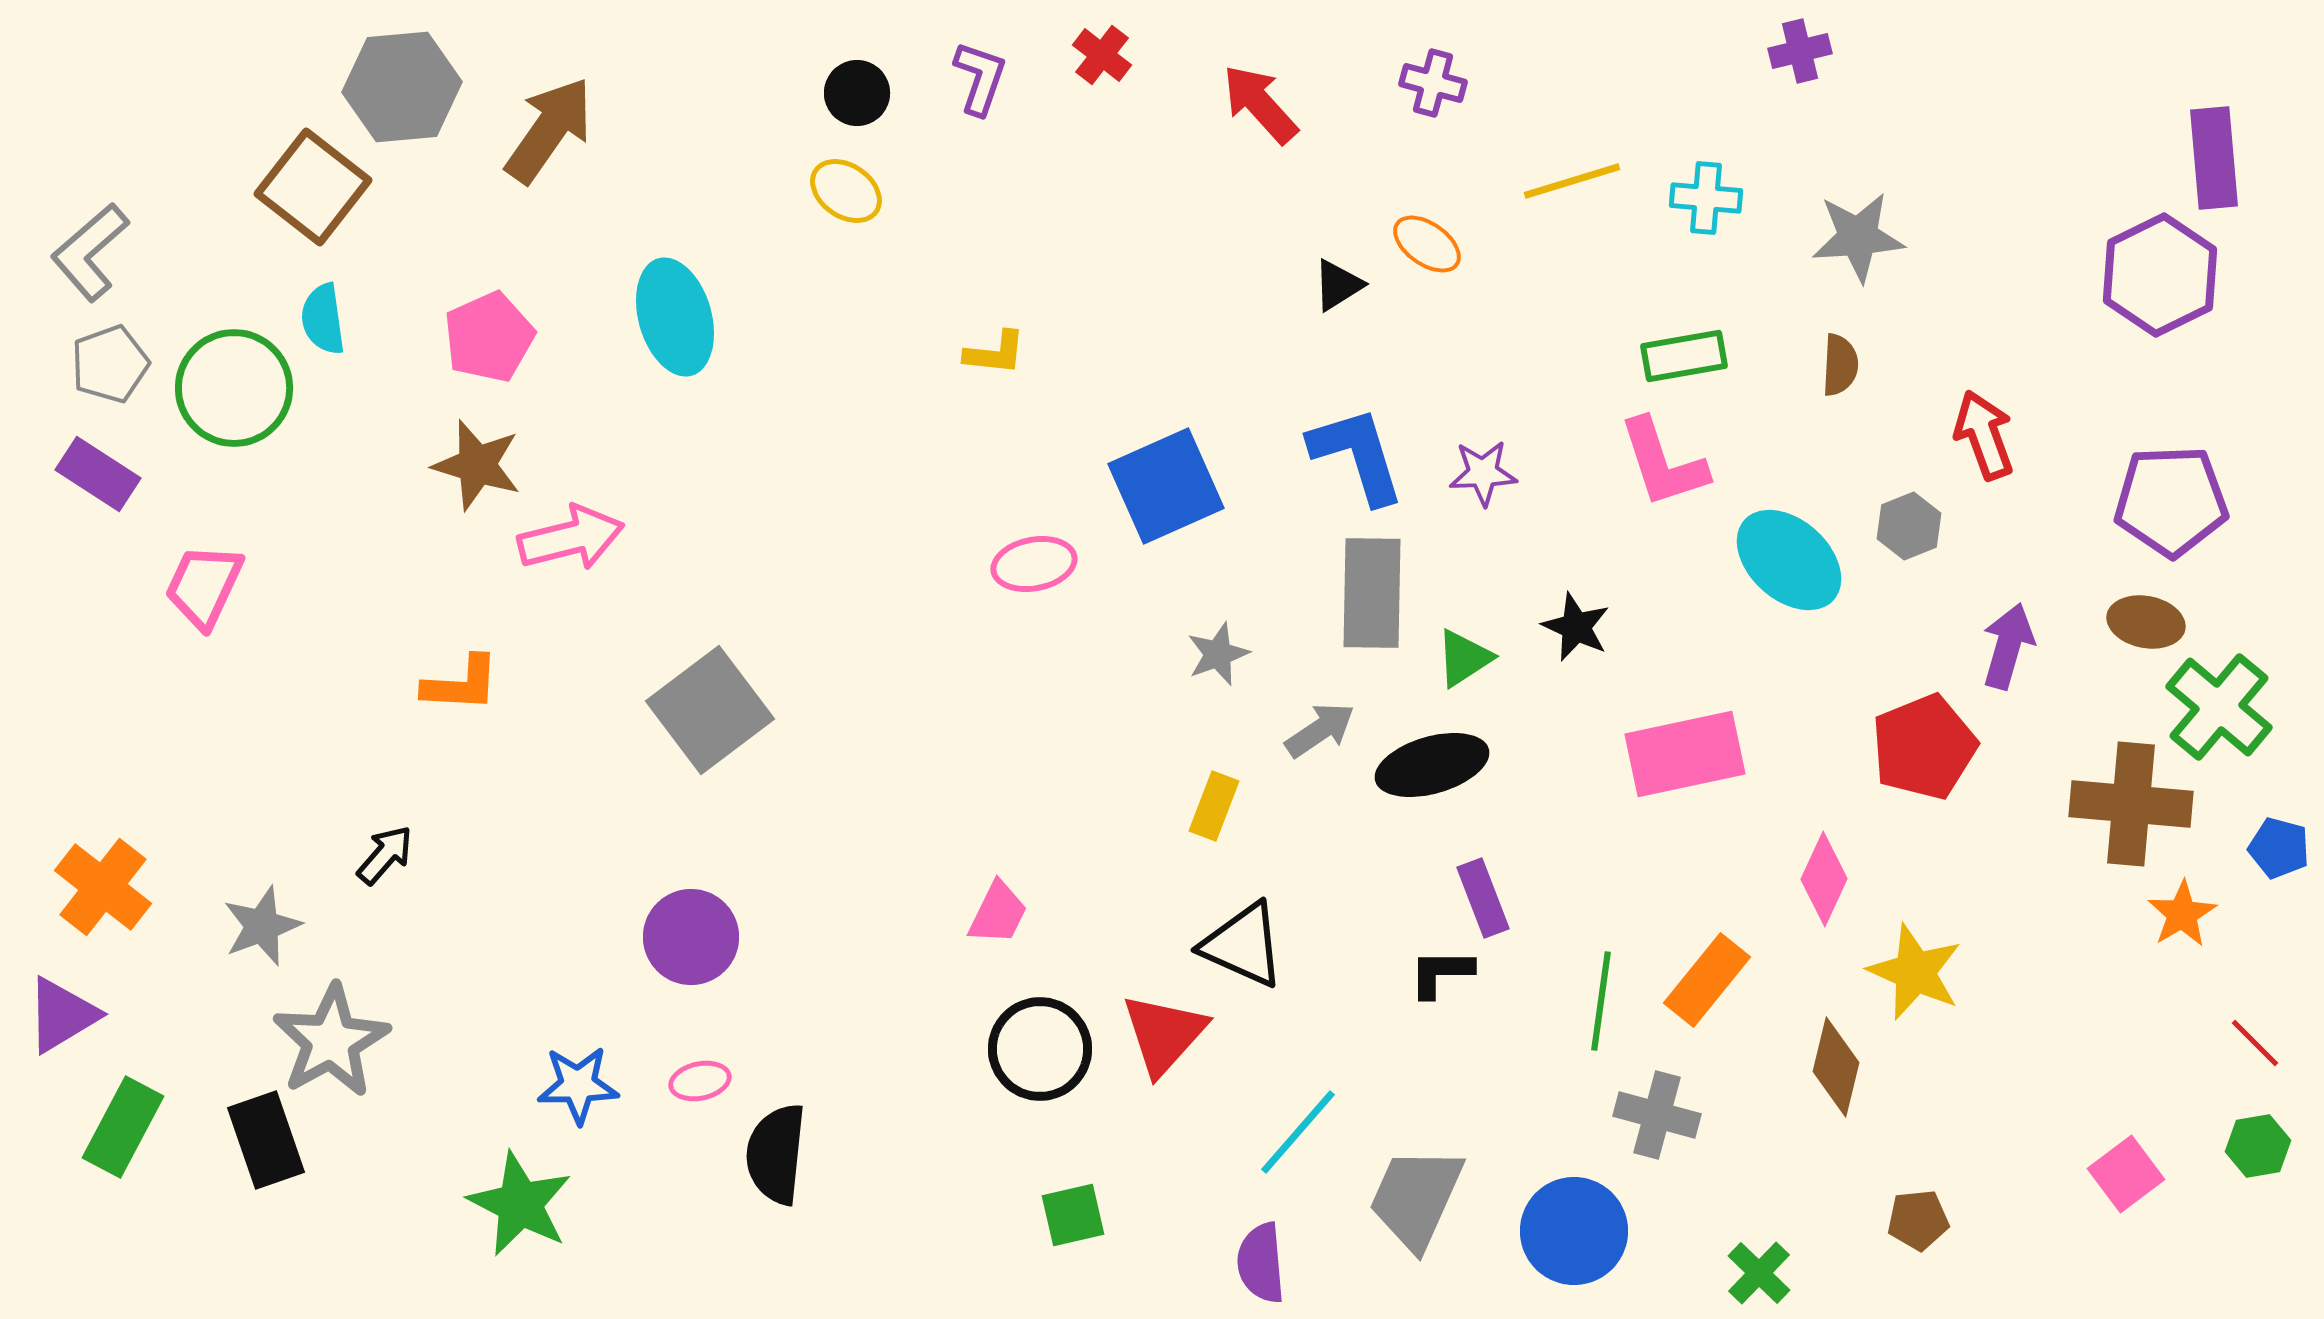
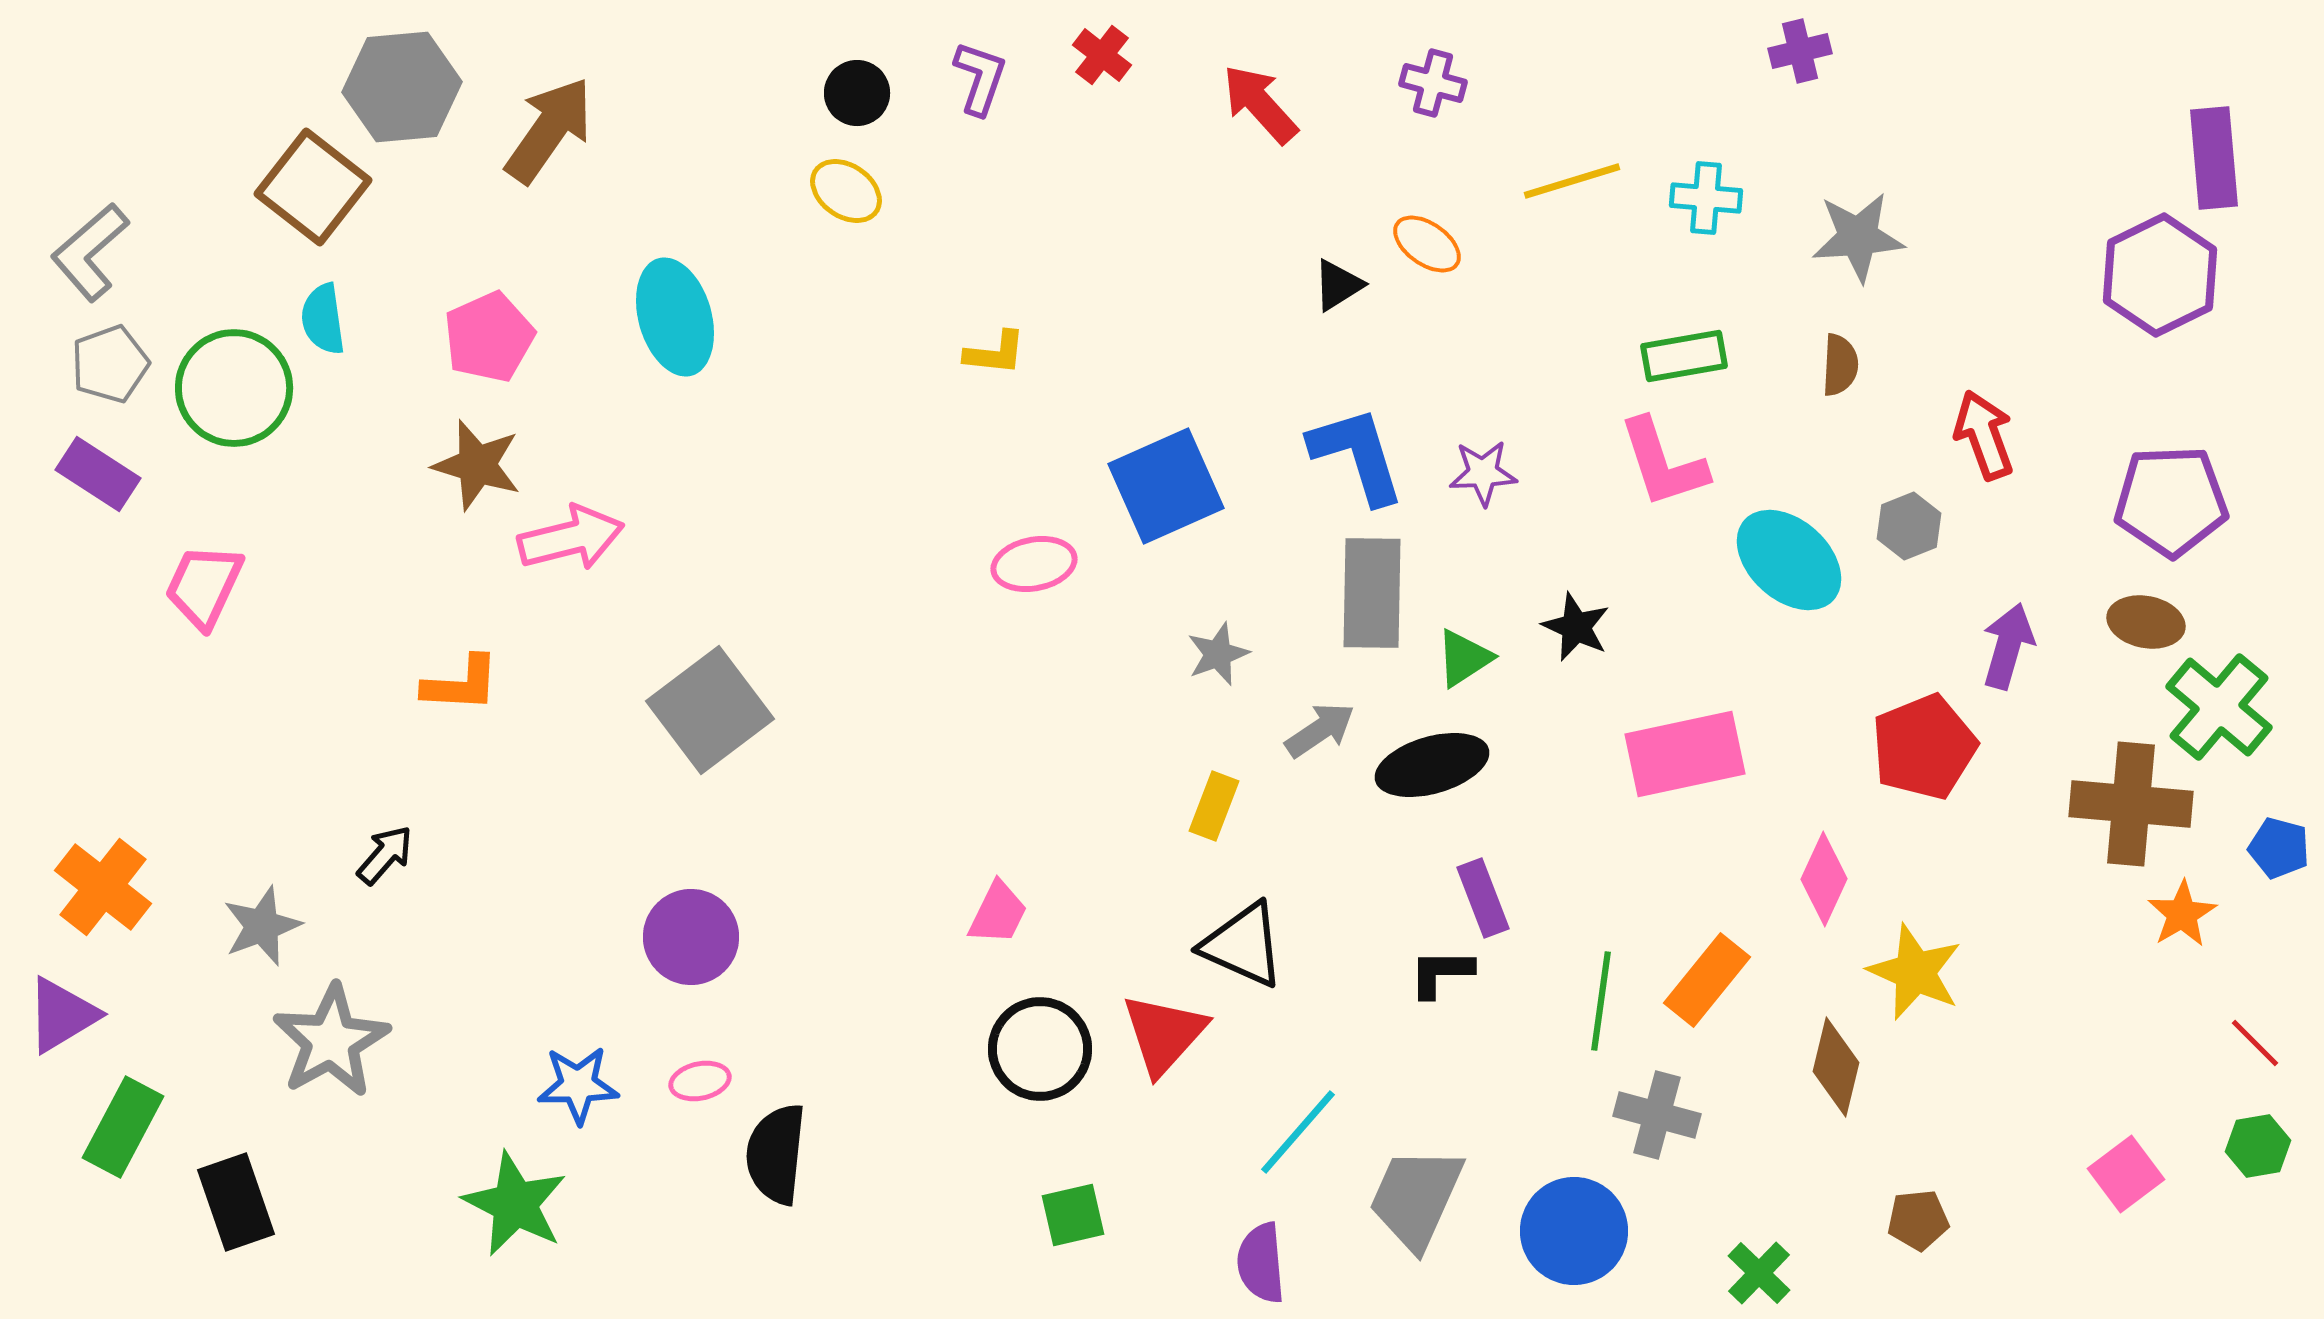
black rectangle at (266, 1140): moved 30 px left, 62 px down
green star at (520, 1204): moved 5 px left
